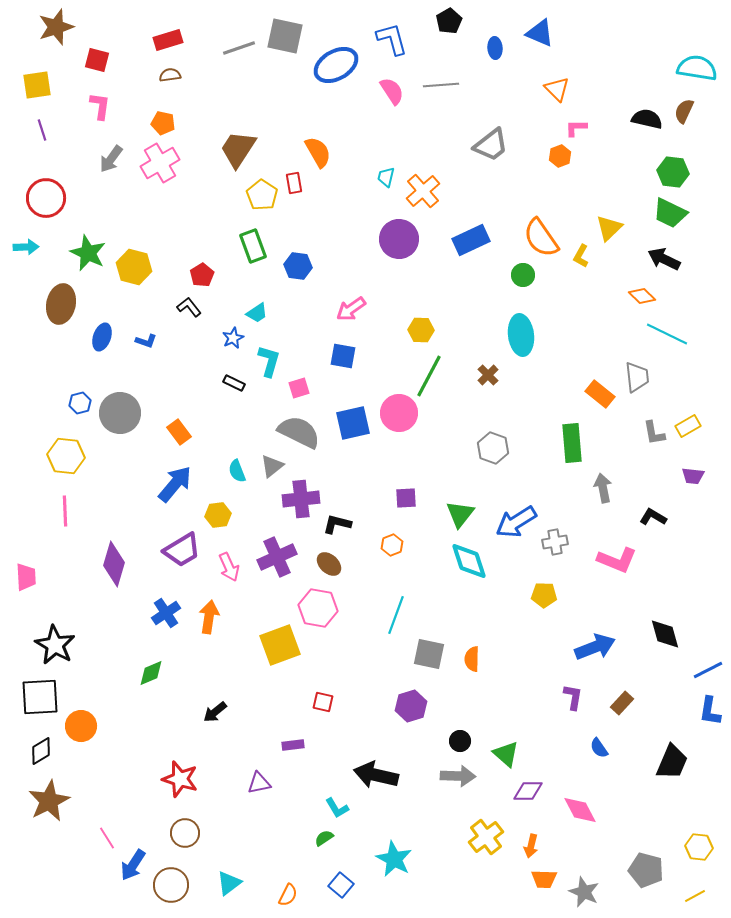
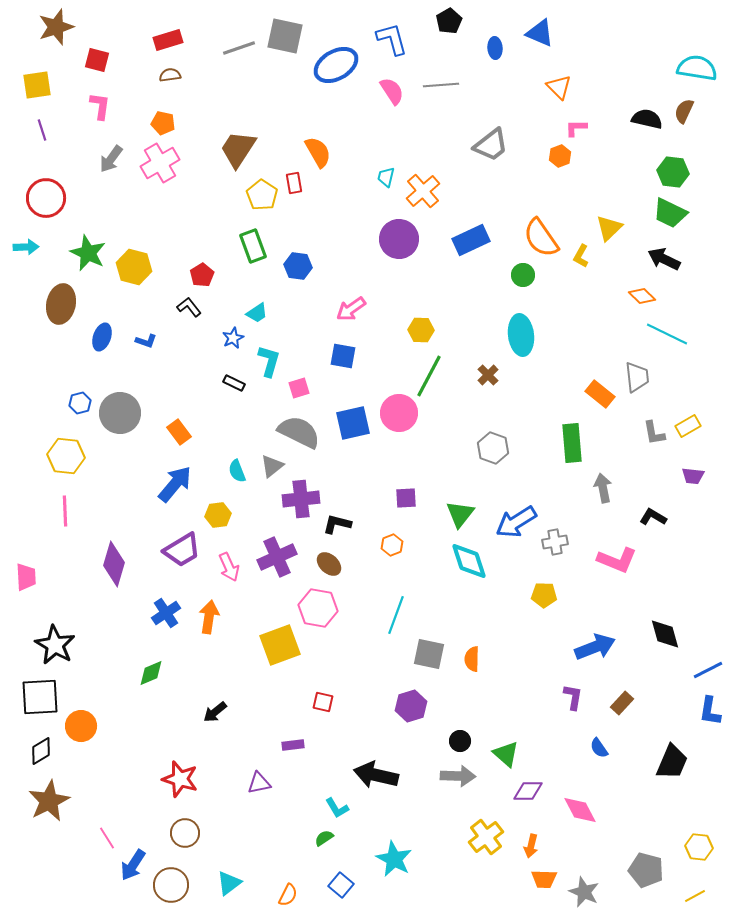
orange triangle at (557, 89): moved 2 px right, 2 px up
